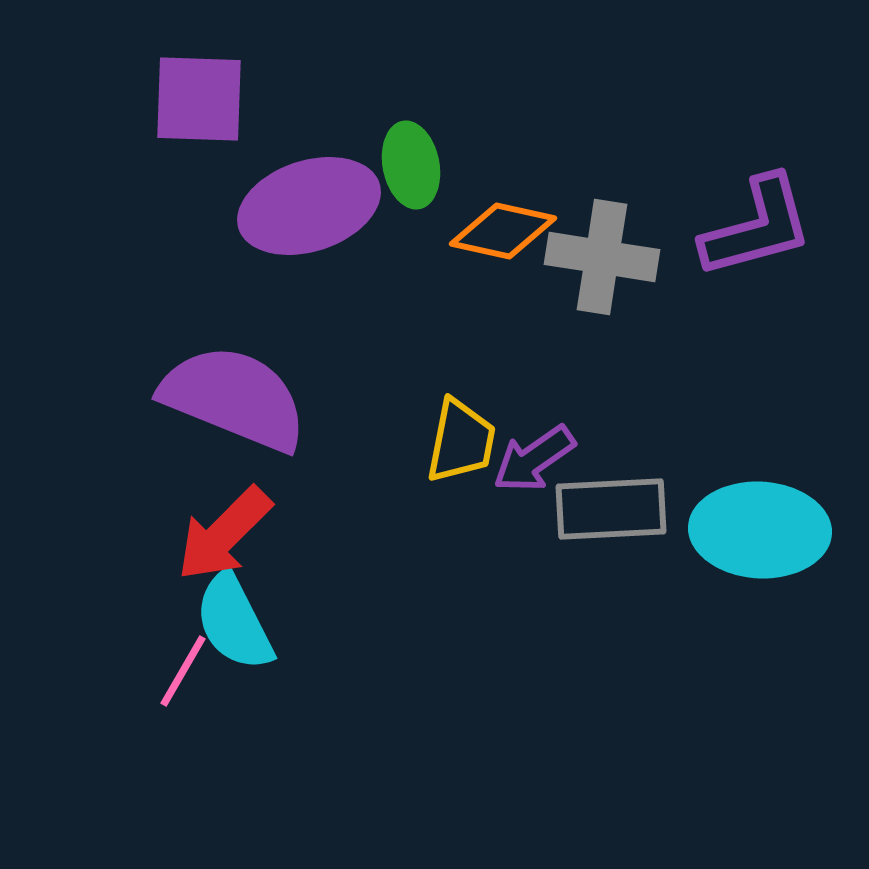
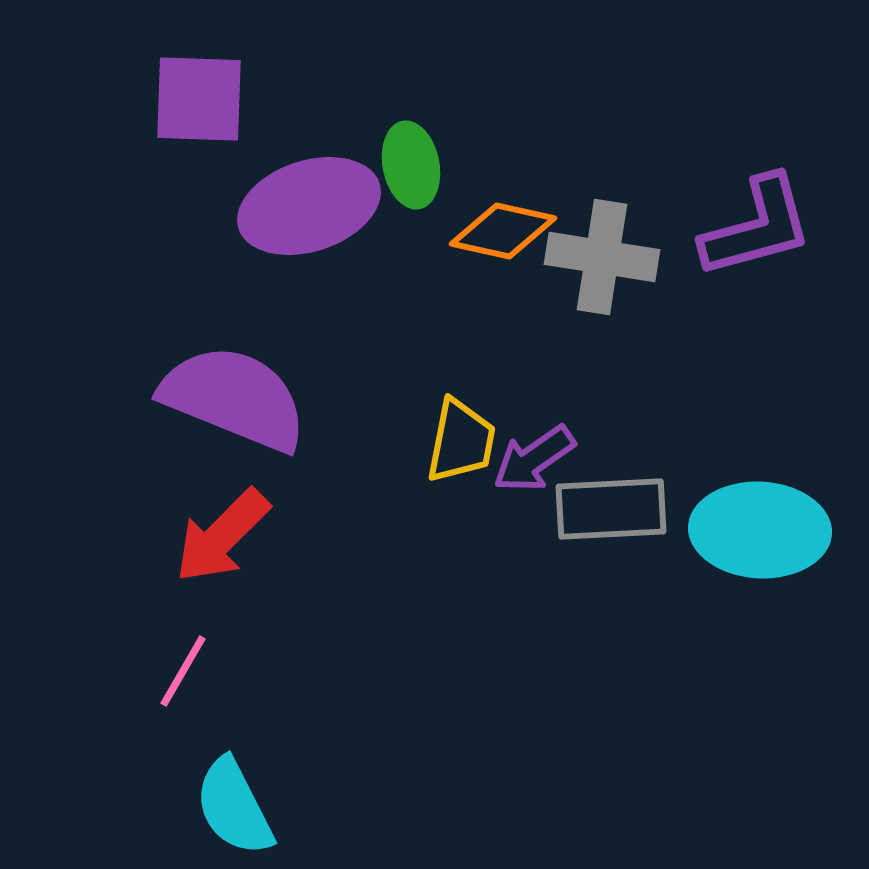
red arrow: moved 2 px left, 2 px down
cyan semicircle: moved 185 px down
